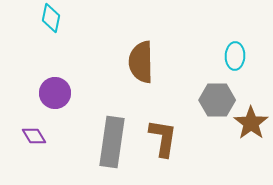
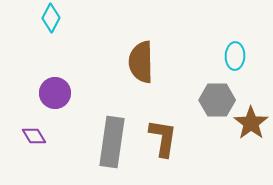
cyan diamond: rotated 16 degrees clockwise
